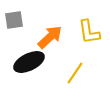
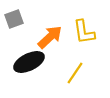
gray square: moved 1 px up; rotated 12 degrees counterclockwise
yellow L-shape: moved 5 px left
